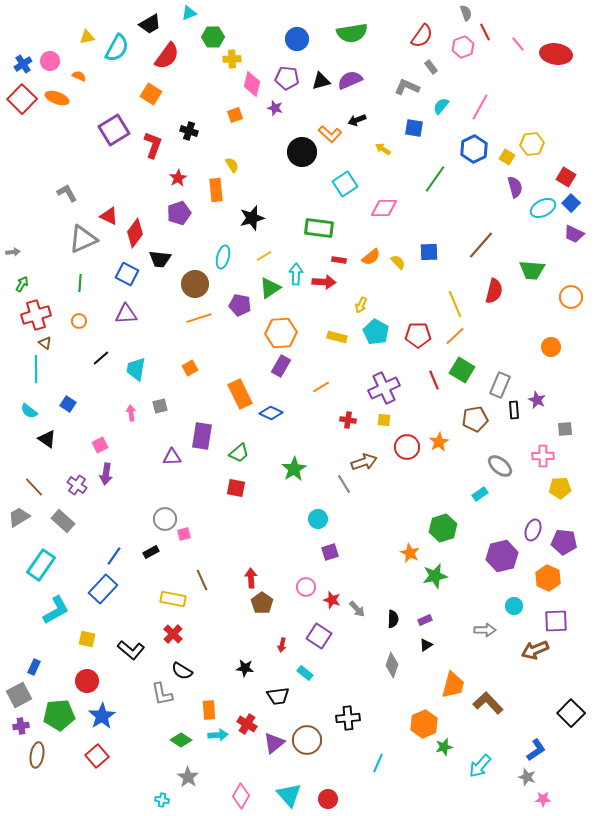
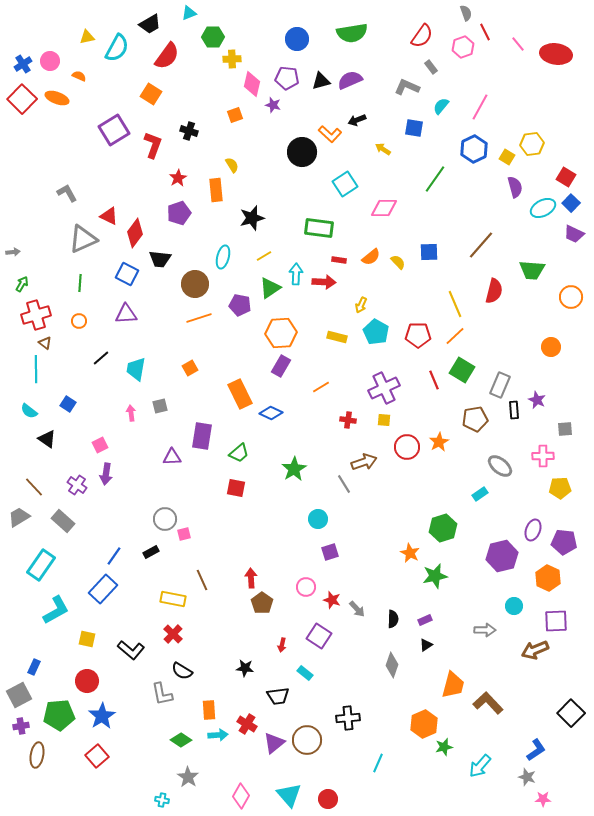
purple star at (275, 108): moved 2 px left, 3 px up
